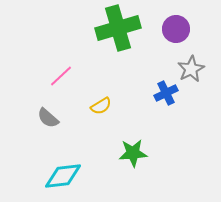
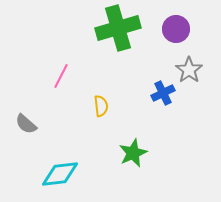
gray star: moved 2 px left, 1 px down; rotated 8 degrees counterclockwise
pink line: rotated 20 degrees counterclockwise
blue cross: moved 3 px left
yellow semicircle: rotated 65 degrees counterclockwise
gray semicircle: moved 22 px left, 6 px down
green star: rotated 20 degrees counterclockwise
cyan diamond: moved 3 px left, 2 px up
